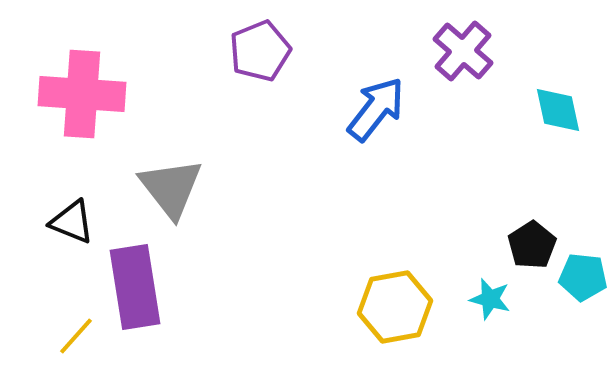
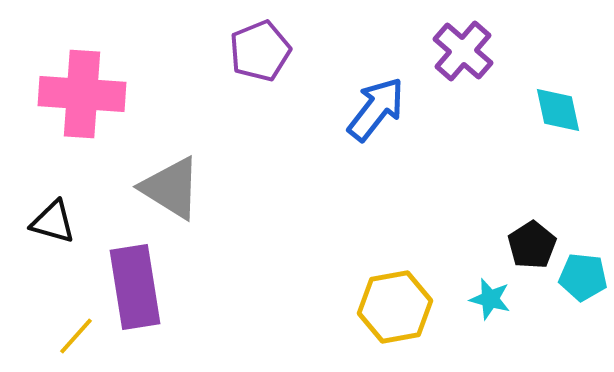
gray triangle: rotated 20 degrees counterclockwise
black triangle: moved 19 px left; rotated 6 degrees counterclockwise
